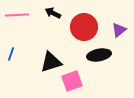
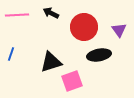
black arrow: moved 2 px left
purple triangle: rotated 28 degrees counterclockwise
